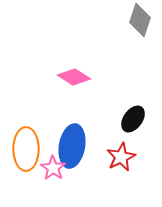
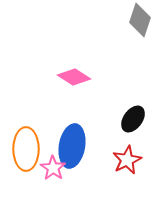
red star: moved 6 px right, 3 px down
